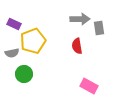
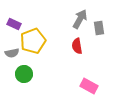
gray arrow: rotated 60 degrees counterclockwise
